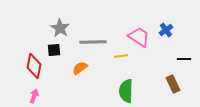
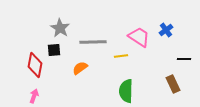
red diamond: moved 1 px right, 1 px up
